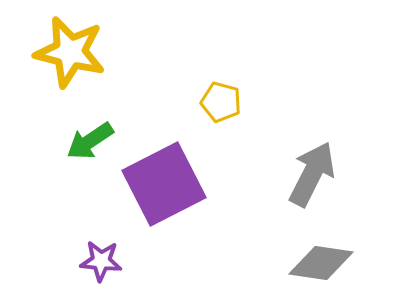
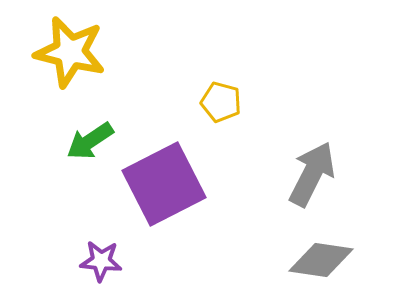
gray diamond: moved 3 px up
